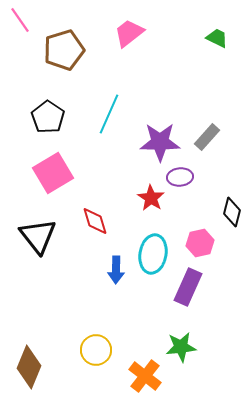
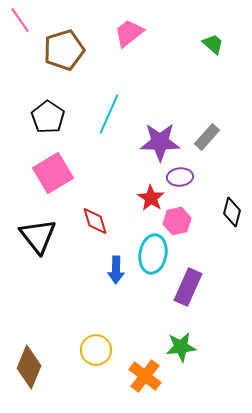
green trapezoid: moved 4 px left, 6 px down; rotated 15 degrees clockwise
pink hexagon: moved 23 px left, 22 px up
